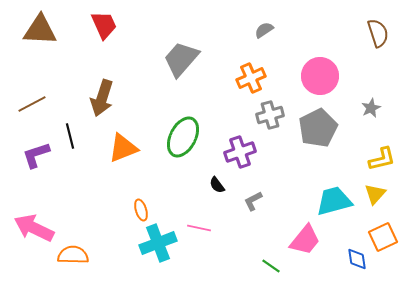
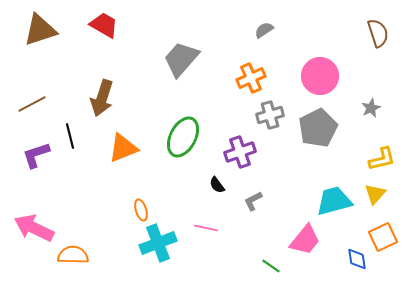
red trapezoid: rotated 36 degrees counterclockwise
brown triangle: rotated 21 degrees counterclockwise
pink line: moved 7 px right
